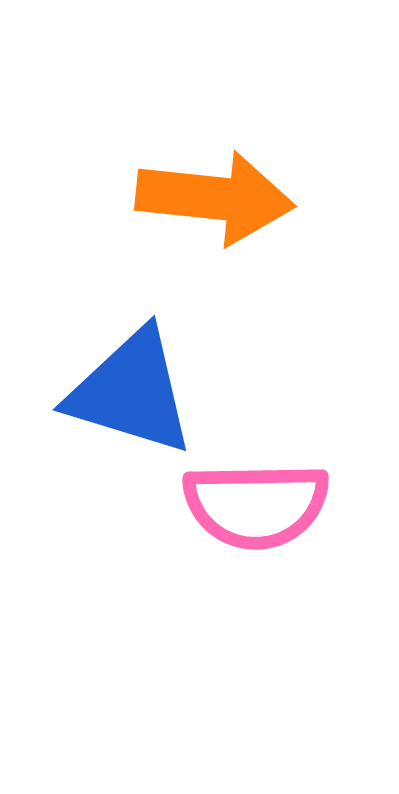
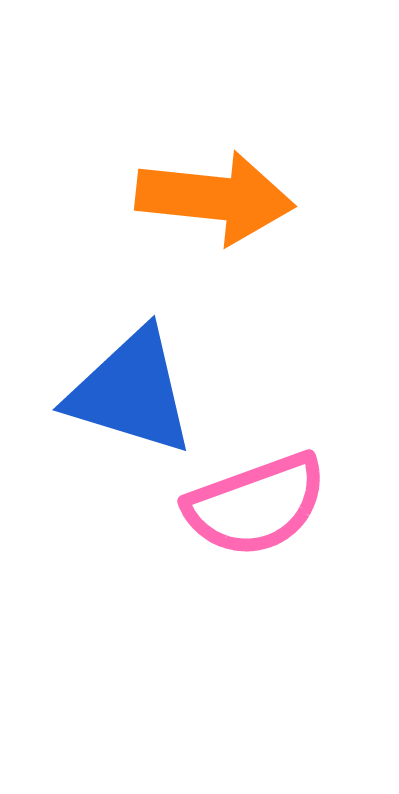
pink semicircle: rotated 19 degrees counterclockwise
